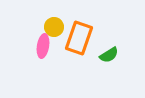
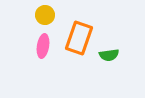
yellow circle: moved 9 px left, 12 px up
green semicircle: rotated 24 degrees clockwise
